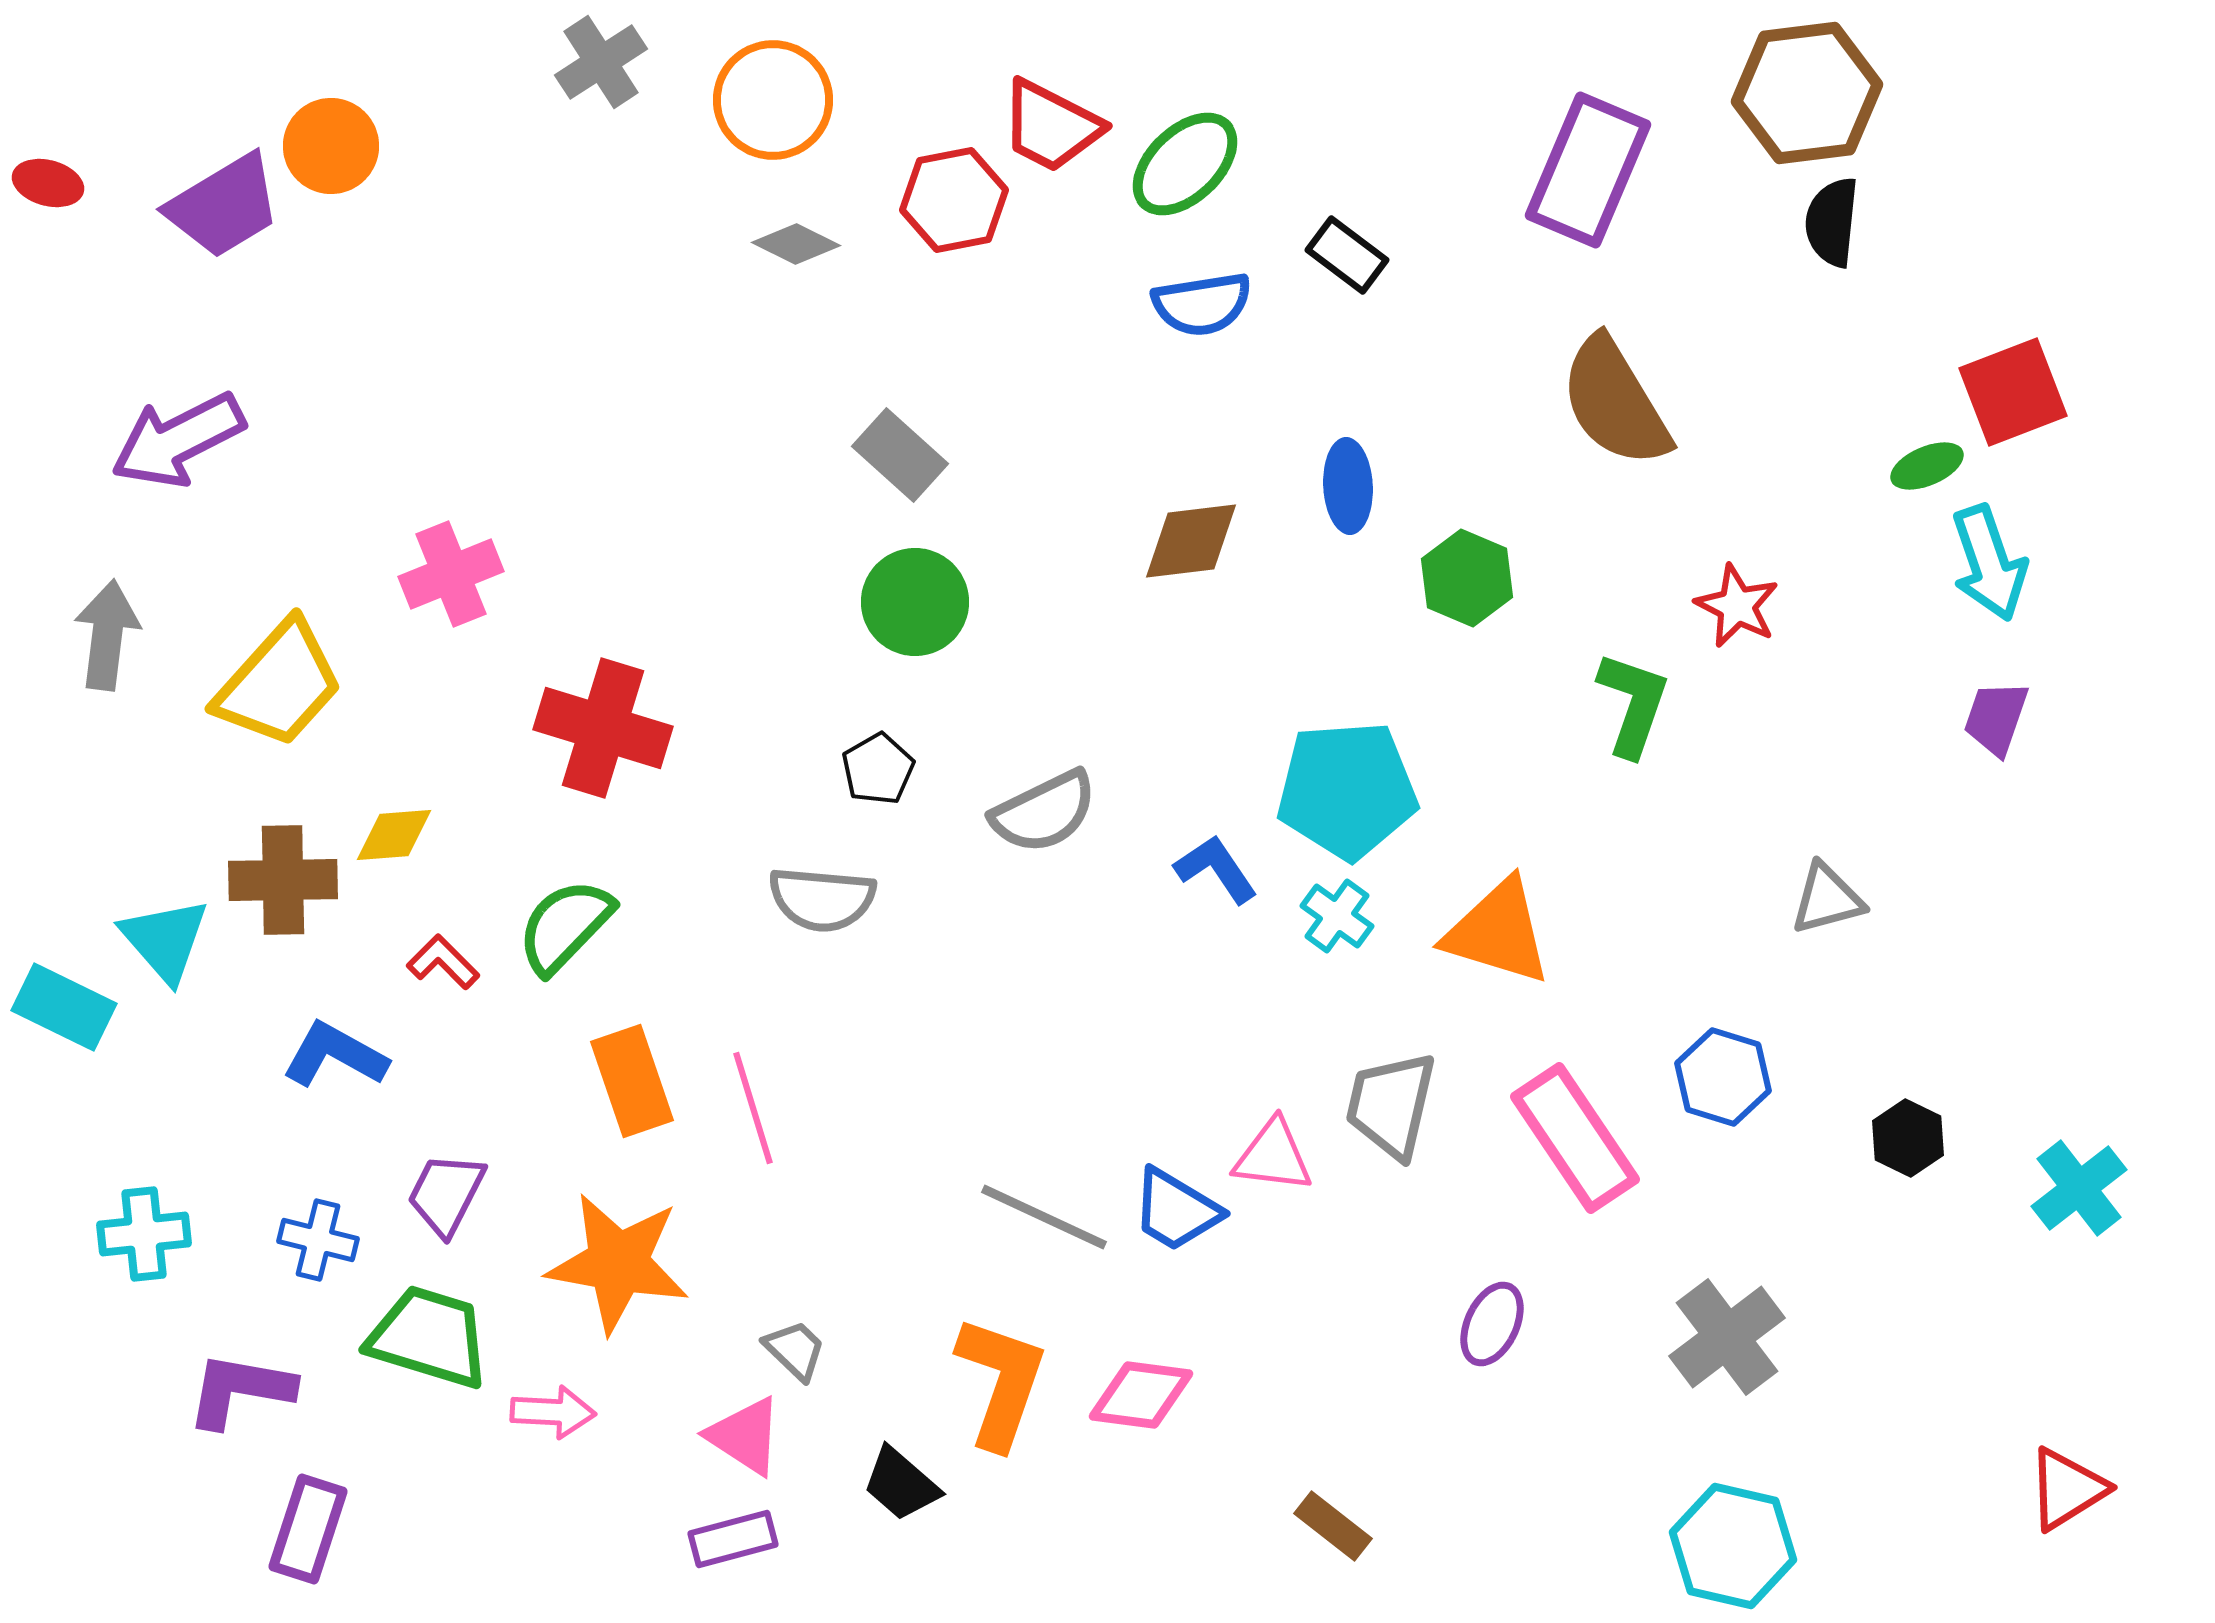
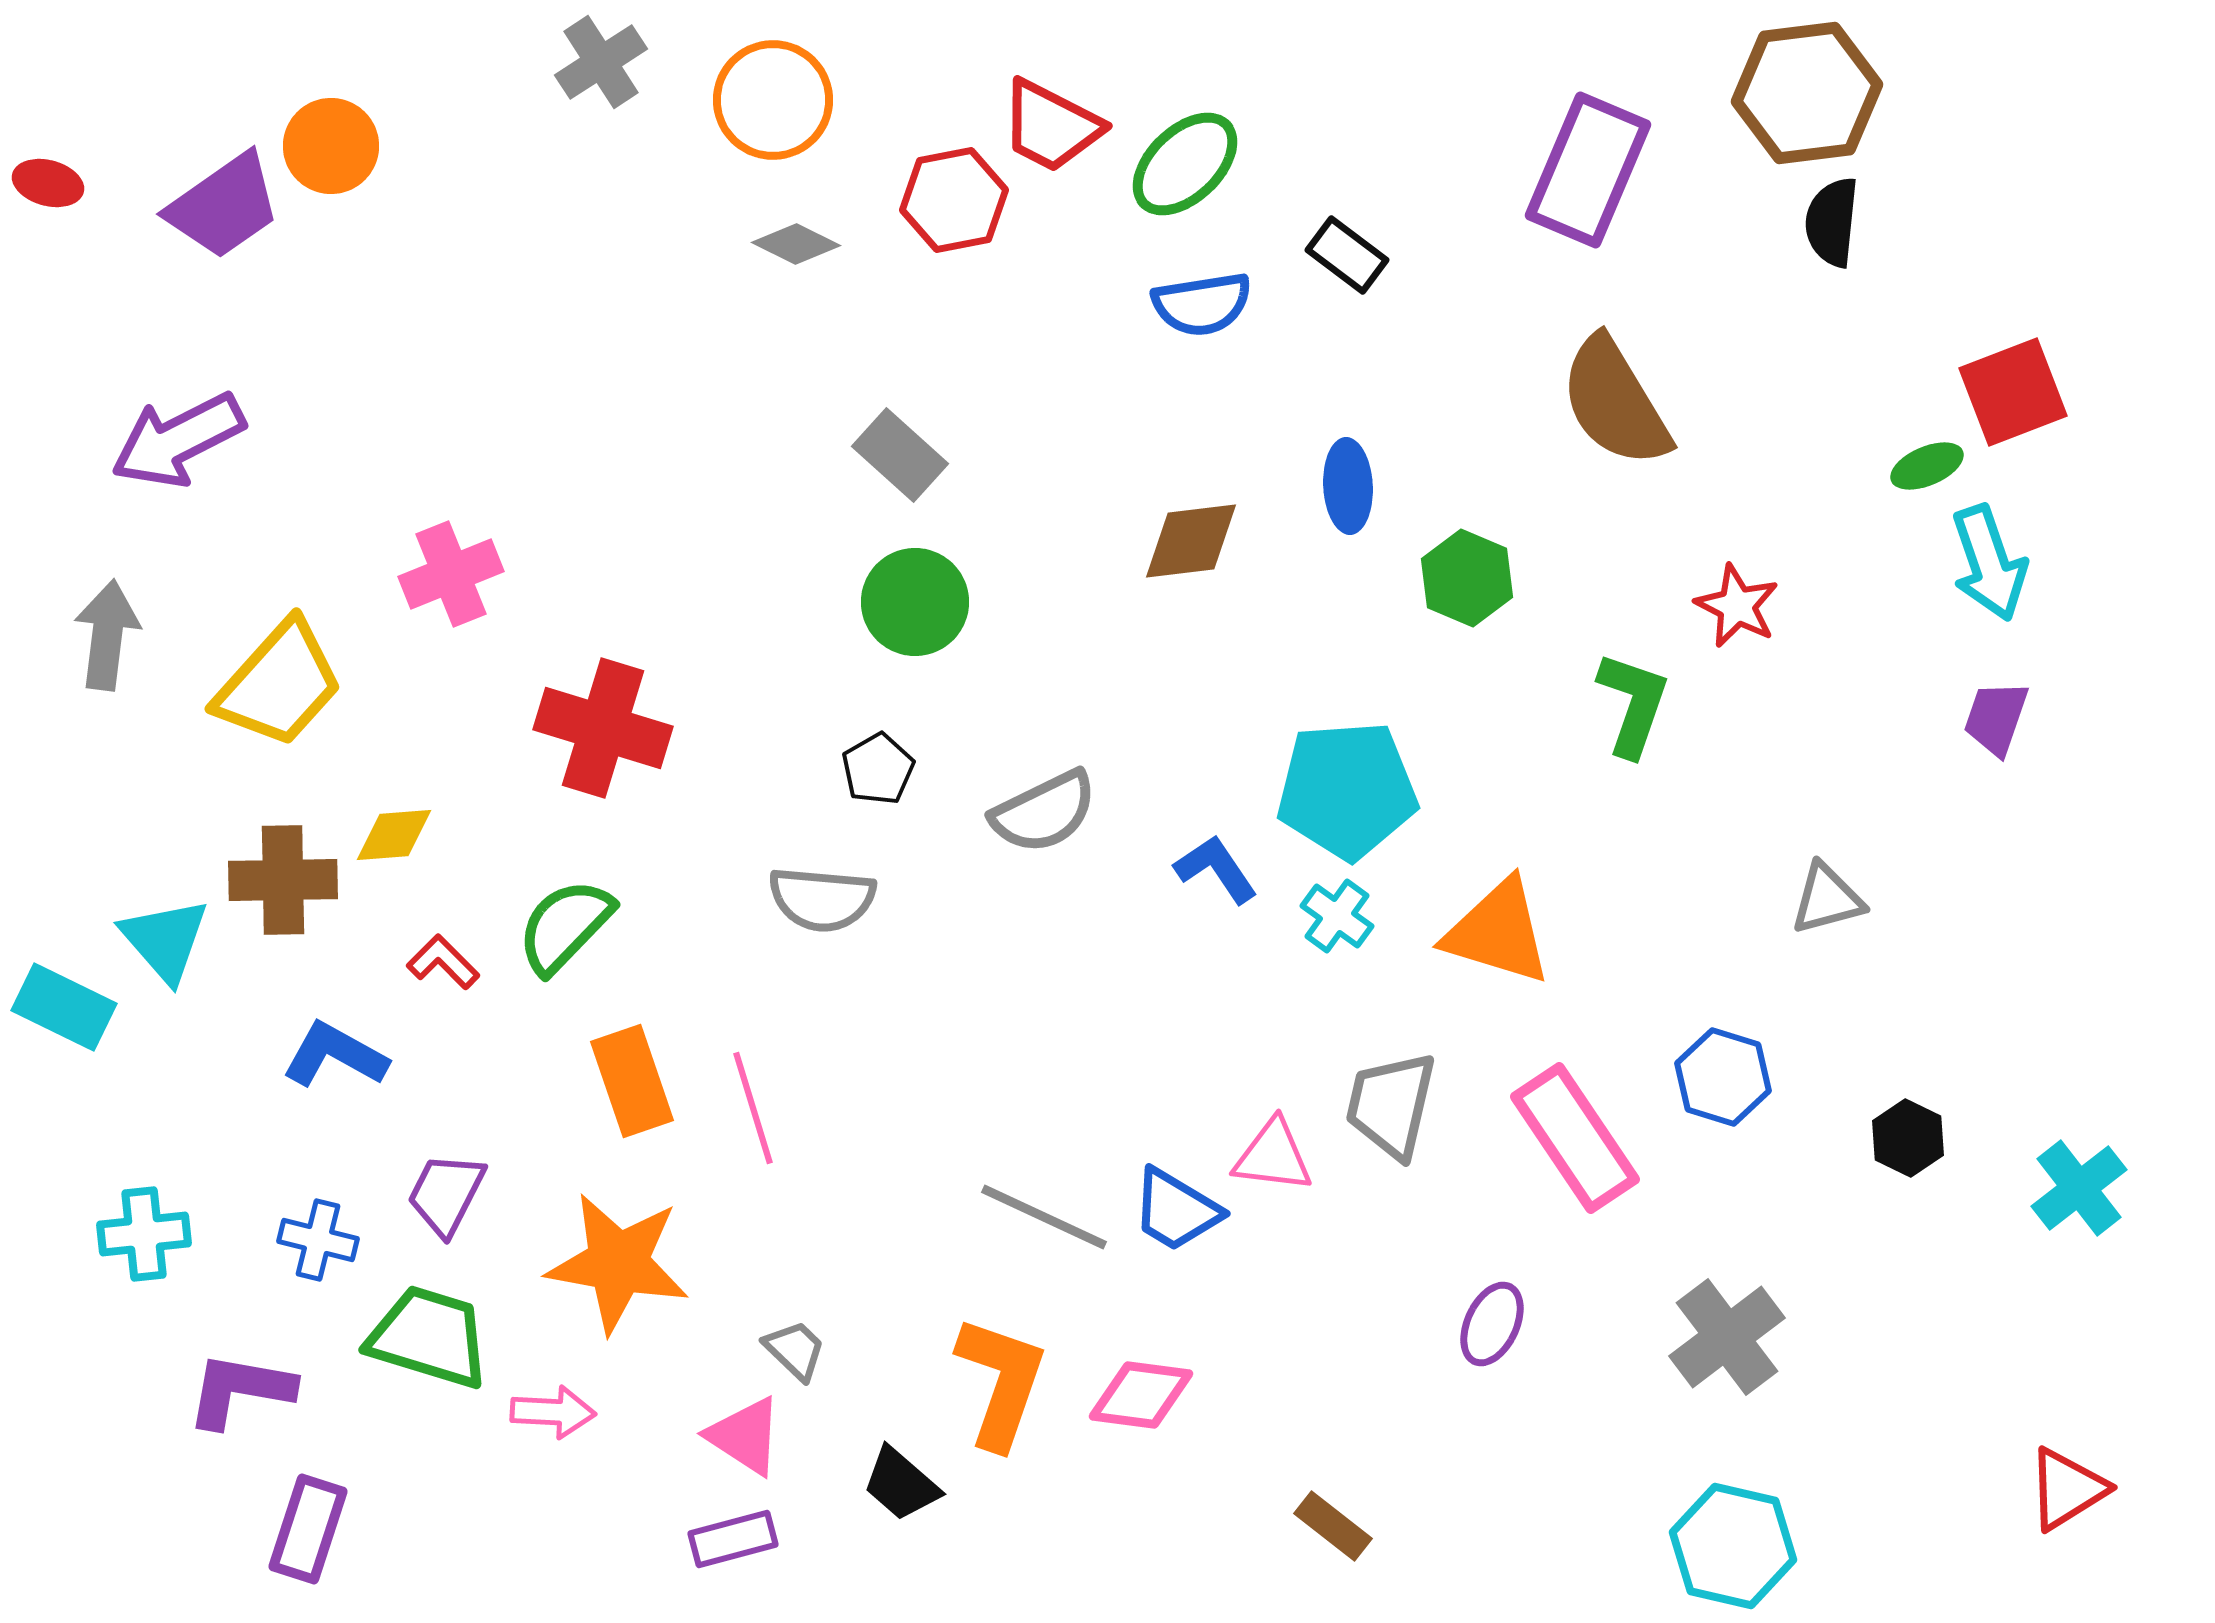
purple trapezoid at (224, 206): rotated 4 degrees counterclockwise
